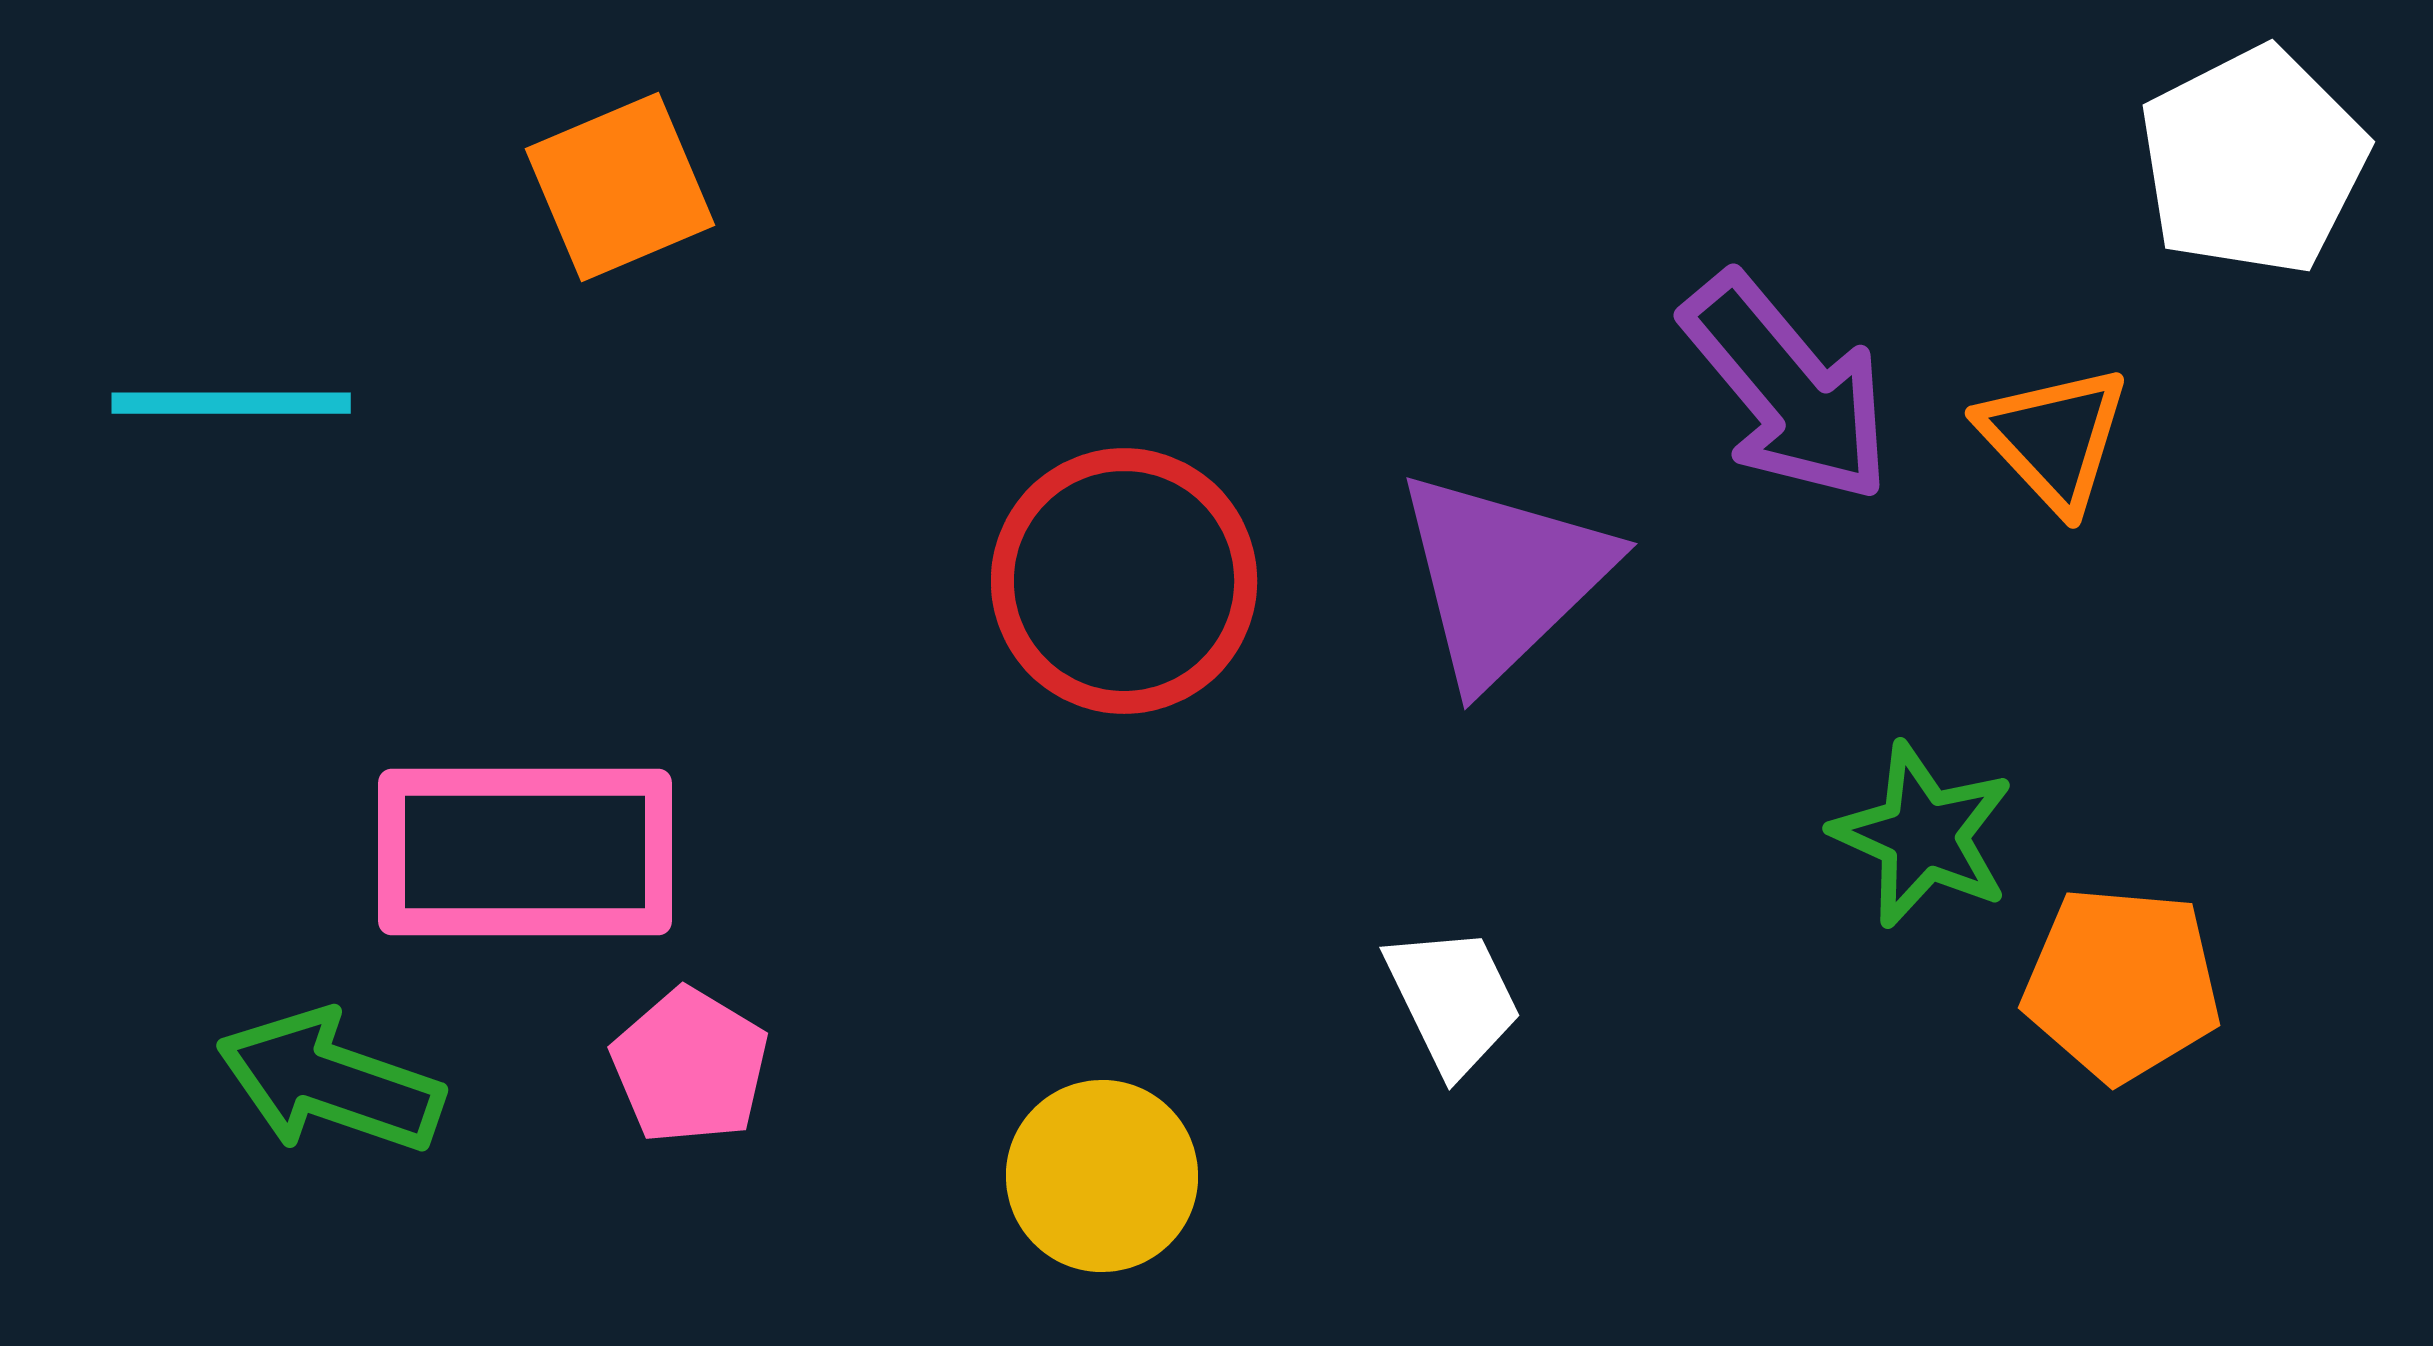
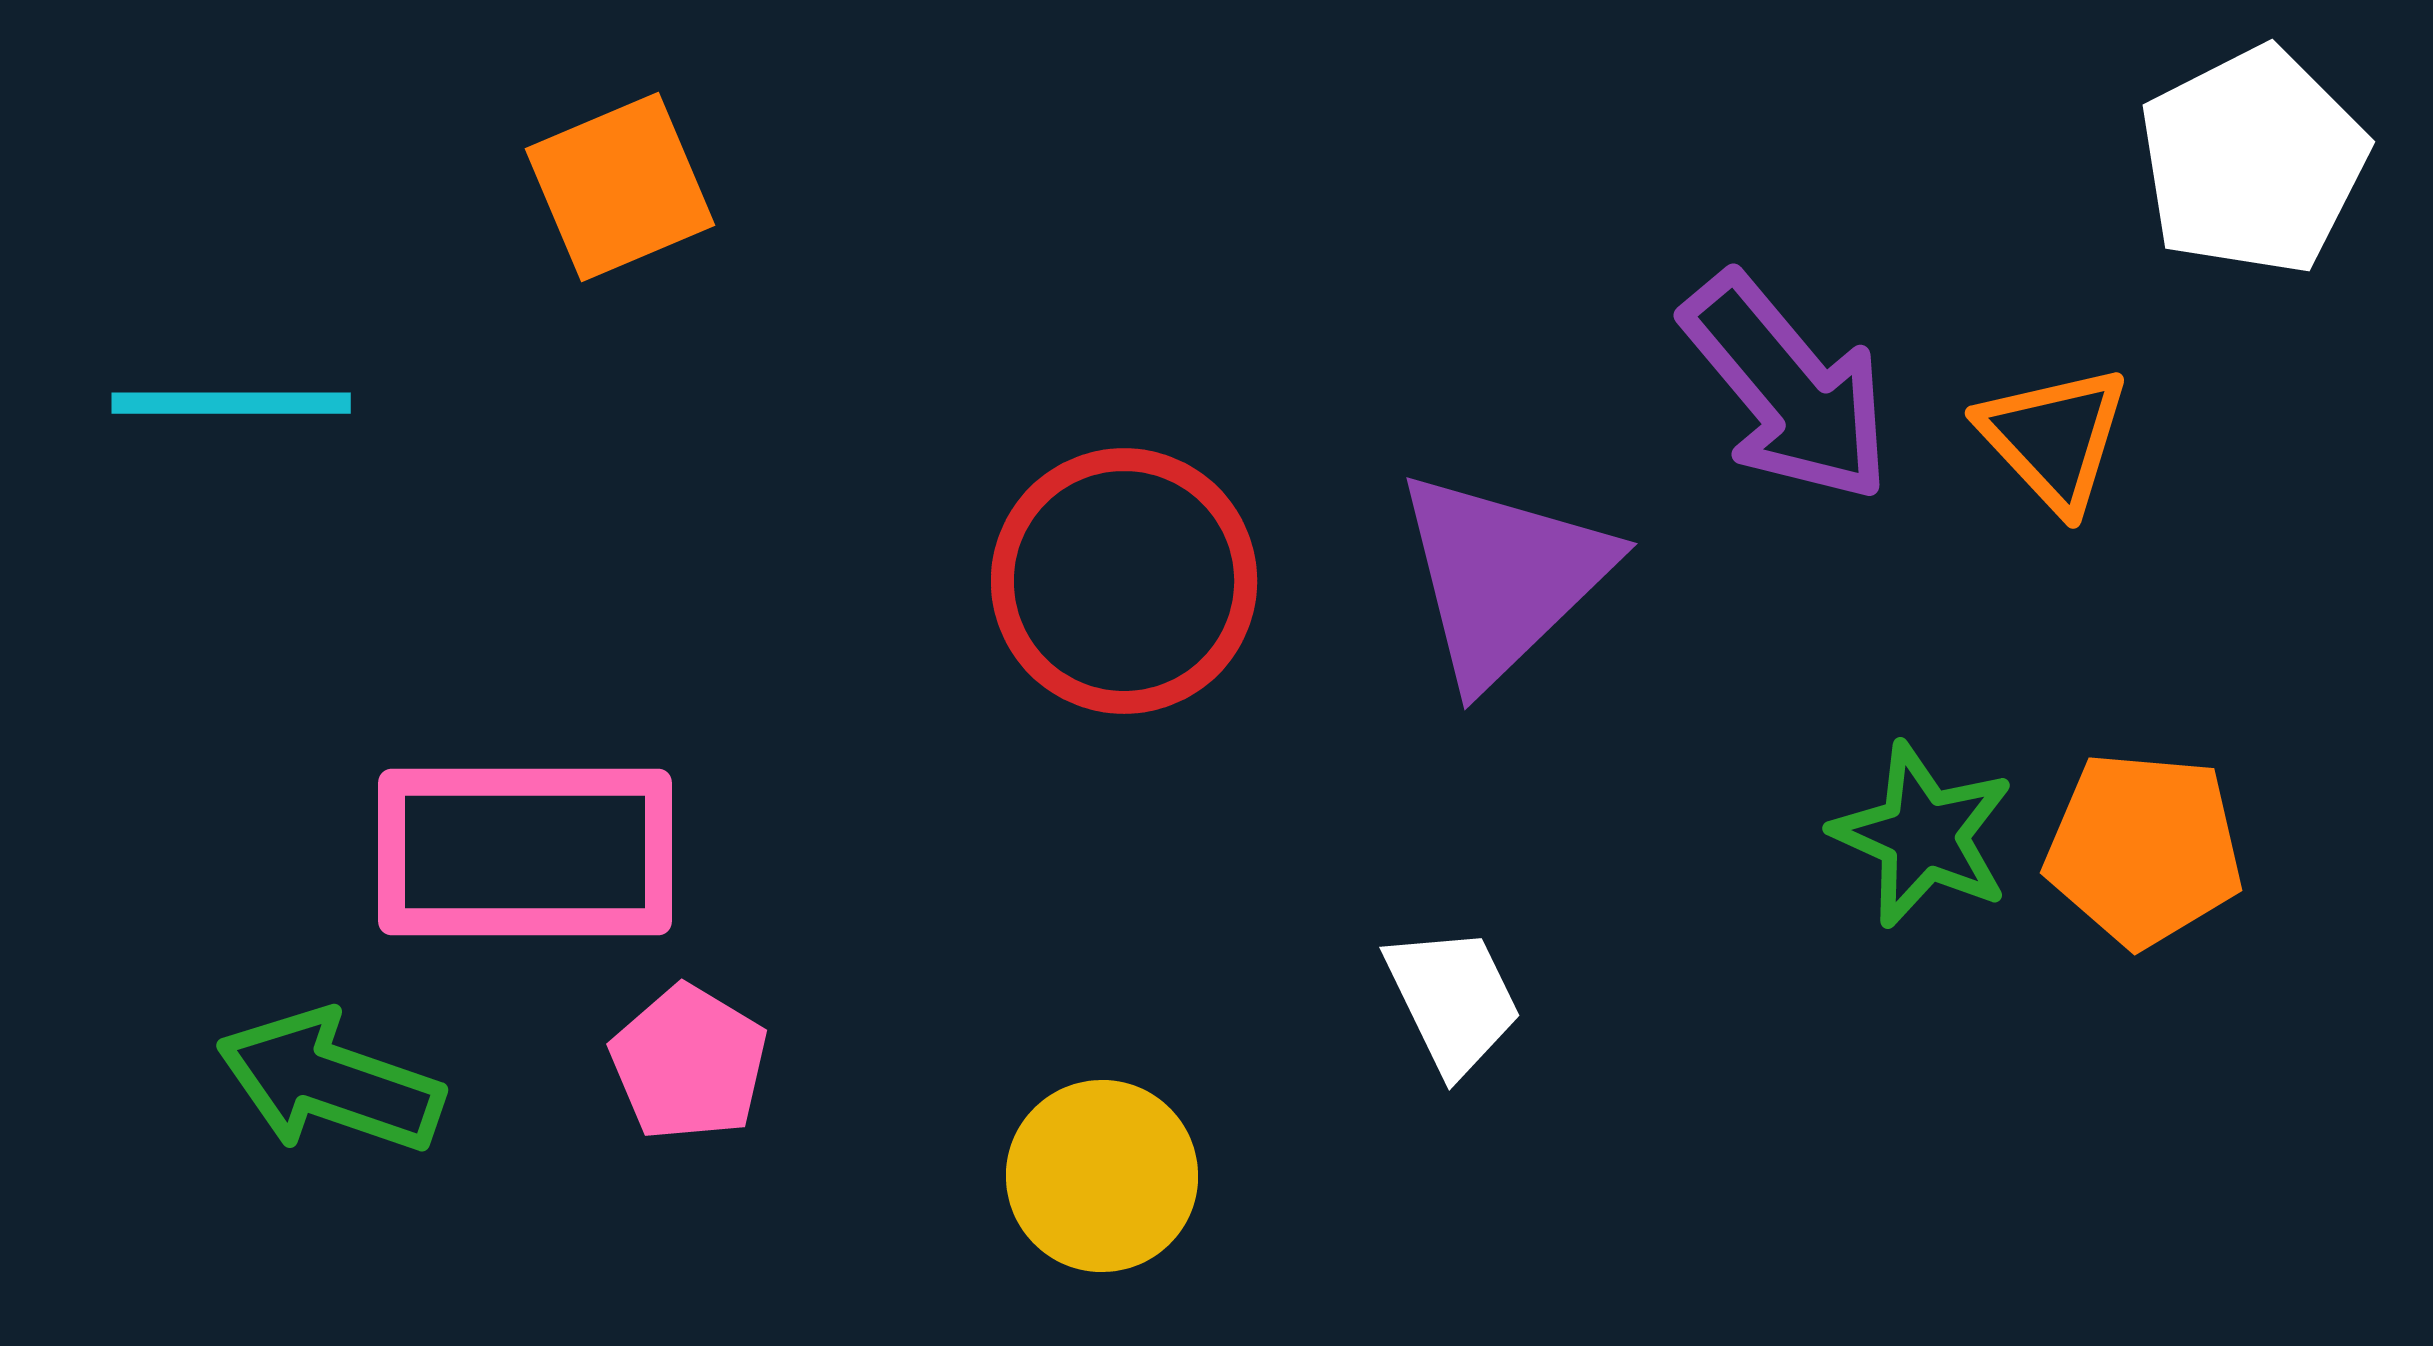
orange pentagon: moved 22 px right, 135 px up
pink pentagon: moved 1 px left, 3 px up
